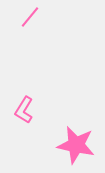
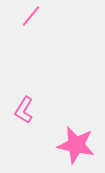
pink line: moved 1 px right, 1 px up
